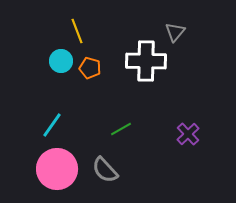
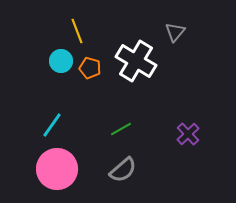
white cross: moved 10 px left; rotated 30 degrees clockwise
gray semicircle: moved 18 px right; rotated 88 degrees counterclockwise
